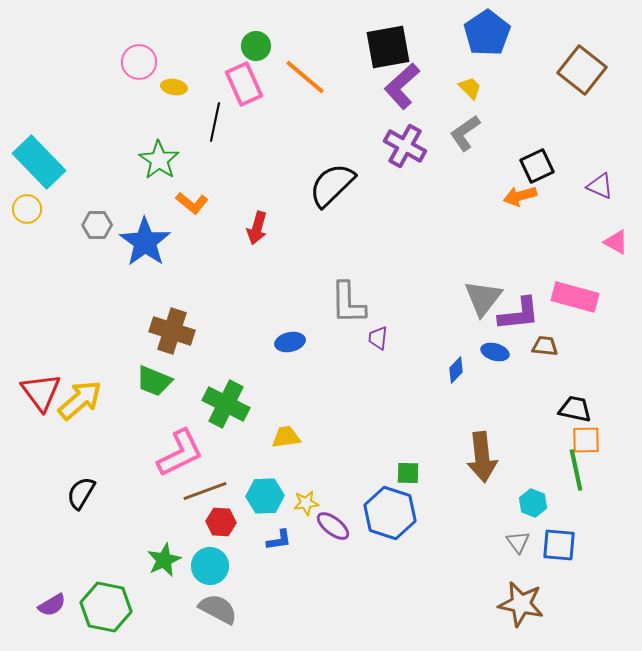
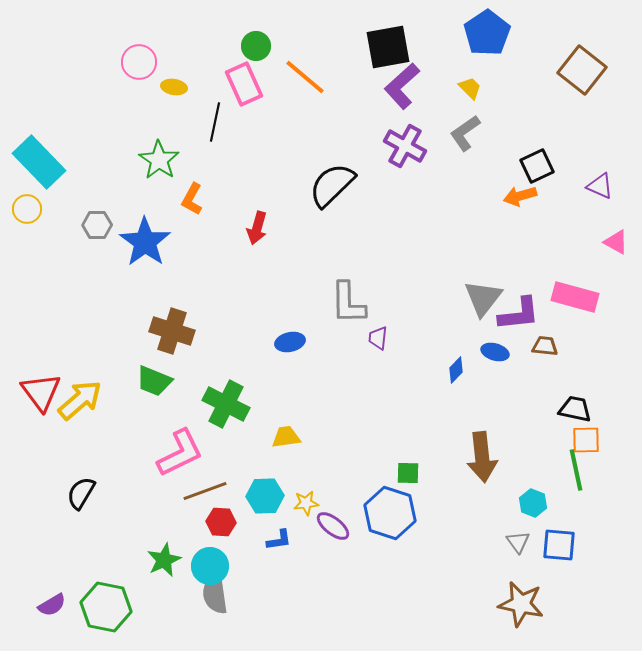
orange L-shape at (192, 203): moved 4 px up; rotated 80 degrees clockwise
gray semicircle at (218, 609): moved 3 px left, 15 px up; rotated 126 degrees counterclockwise
